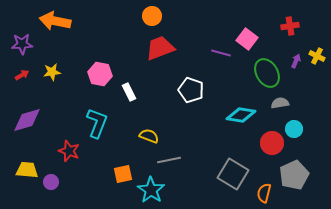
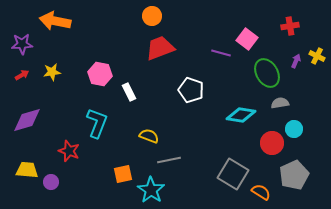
orange semicircle: moved 3 px left, 1 px up; rotated 108 degrees clockwise
